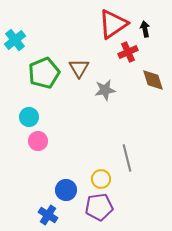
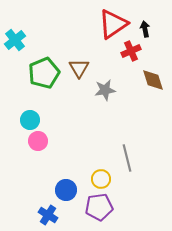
red cross: moved 3 px right, 1 px up
cyan circle: moved 1 px right, 3 px down
